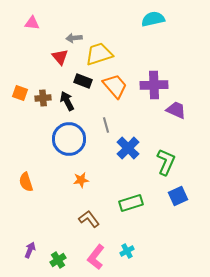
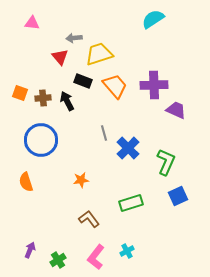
cyan semicircle: rotated 20 degrees counterclockwise
gray line: moved 2 px left, 8 px down
blue circle: moved 28 px left, 1 px down
